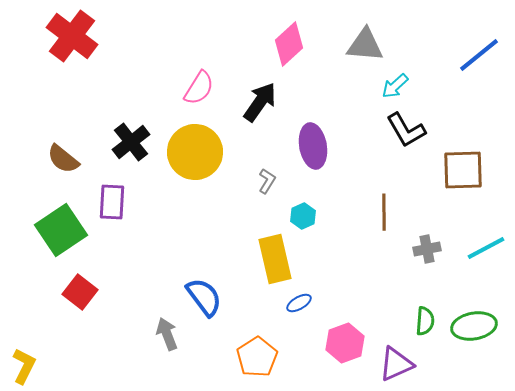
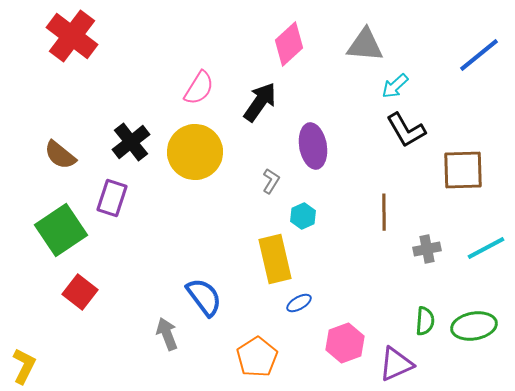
brown semicircle: moved 3 px left, 4 px up
gray L-shape: moved 4 px right
purple rectangle: moved 4 px up; rotated 15 degrees clockwise
